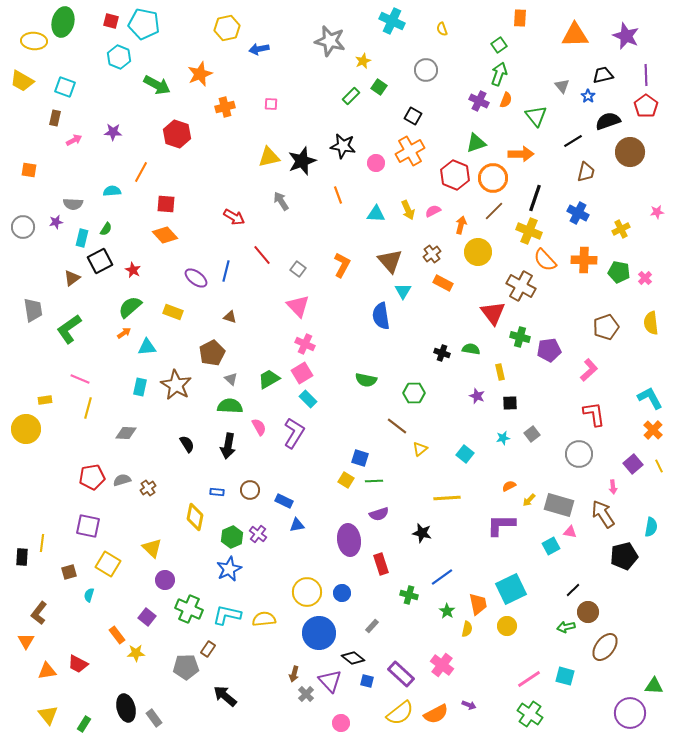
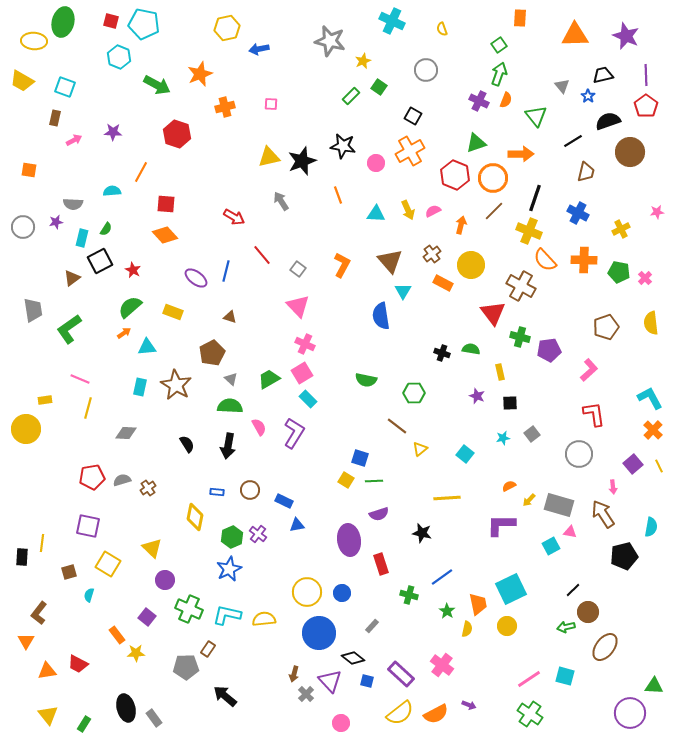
yellow circle at (478, 252): moved 7 px left, 13 px down
